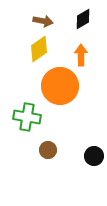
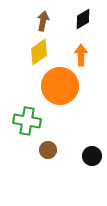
brown arrow: rotated 90 degrees counterclockwise
yellow diamond: moved 3 px down
green cross: moved 4 px down
black circle: moved 2 px left
